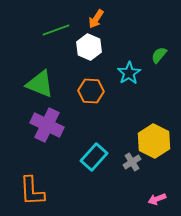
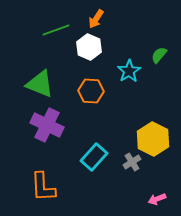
cyan star: moved 2 px up
yellow hexagon: moved 1 px left, 2 px up
orange L-shape: moved 11 px right, 4 px up
